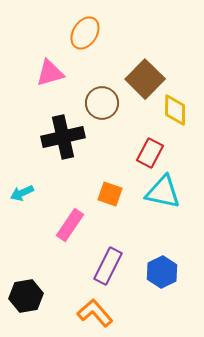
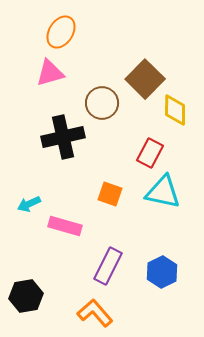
orange ellipse: moved 24 px left, 1 px up
cyan arrow: moved 7 px right, 11 px down
pink rectangle: moved 5 px left, 1 px down; rotated 72 degrees clockwise
